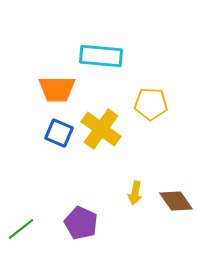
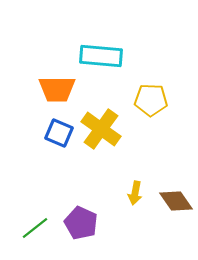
yellow pentagon: moved 4 px up
green line: moved 14 px right, 1 px up
